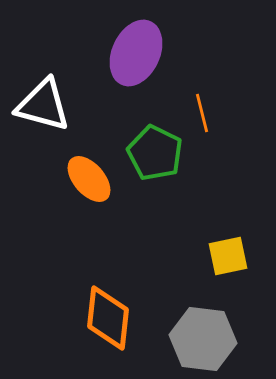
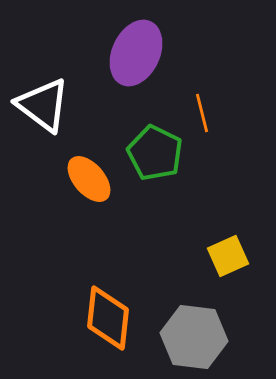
white triangle: rotated 22 degrees clockwise
yellow square: rotated 12 degrees counterclockwise
gray hexagon: moved 9 px left, 2 px up
